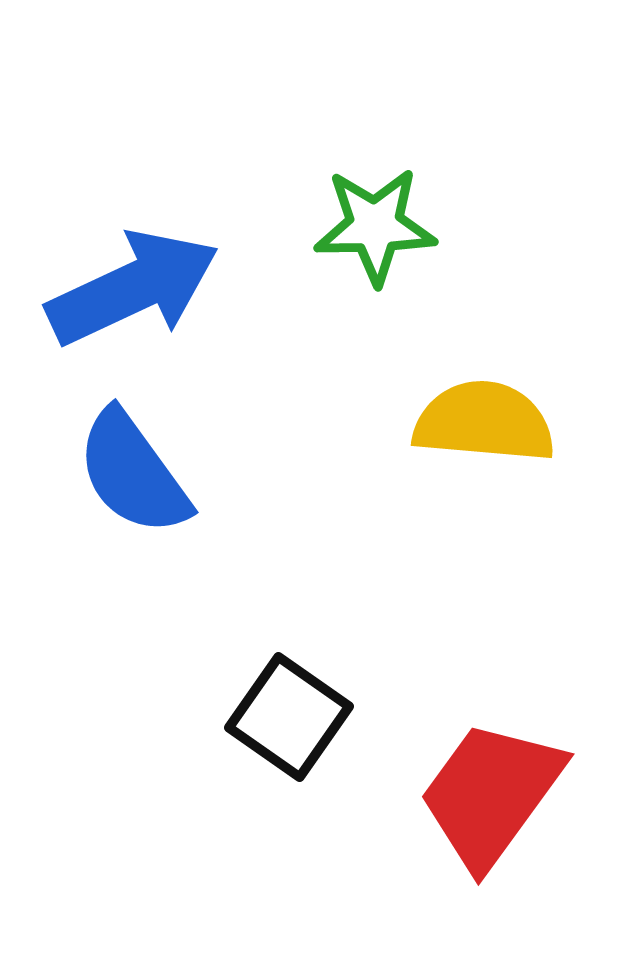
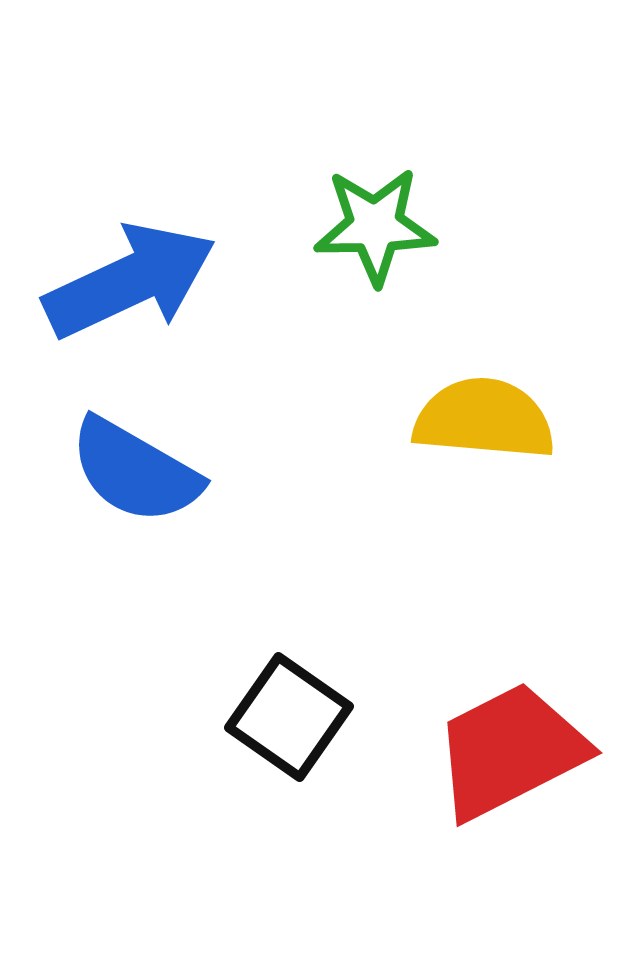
blue arrow: moved 3 px left, 7 px up
yellow semicircle: moved 3 px up
blue semicircle: moved 2 px right, 2 px up; rotated 24 degrees counterclockwise
red trapezoid: moved 19 px right, 43 px up; rotated 27 degrees clockwise
